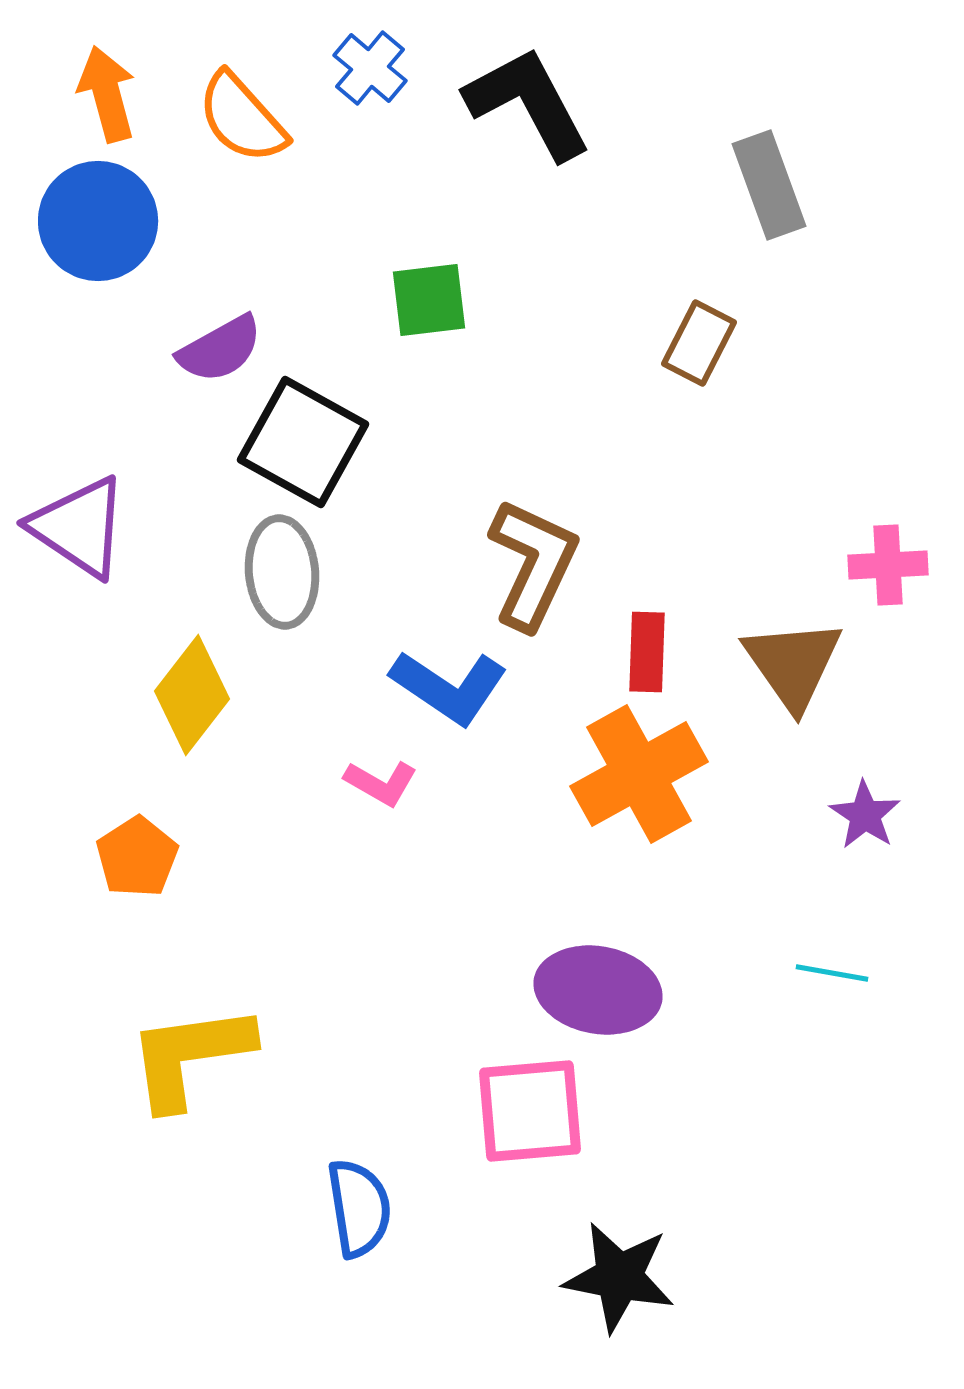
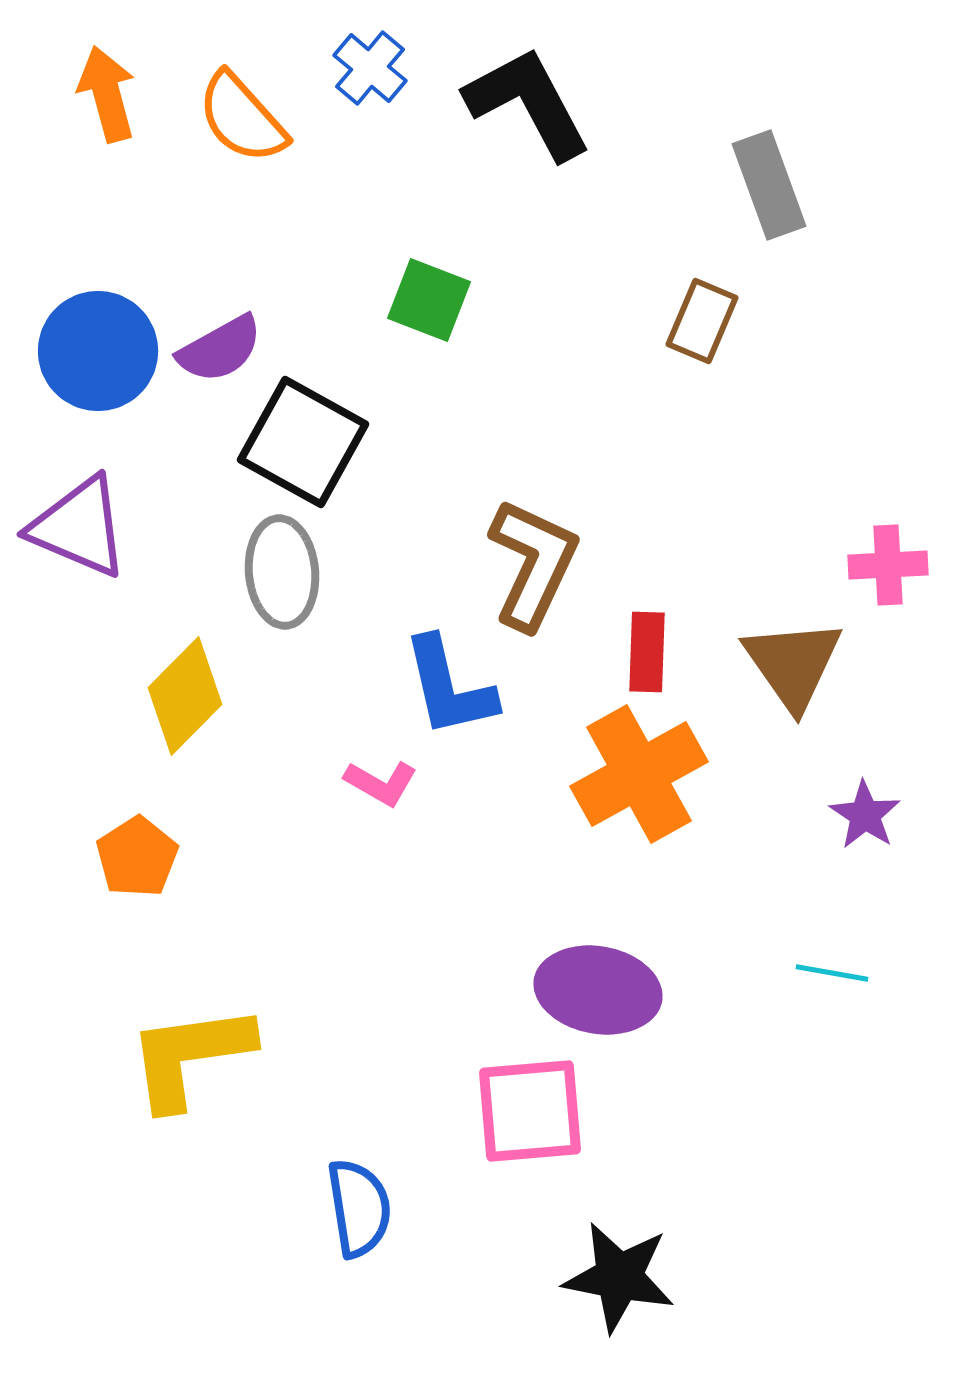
blue circle: moved 130 px down
green square: rotated 28 degrees clockwise
brown rectangle: moved 3 px right, 22 px up; rotated 4 degrees counterclockwise
purple triangle: rotated 11 degrees counterclockwise
blue L-shape: rotated 43 degrees clockwise
yellow diamond: moved 7 px left, 1 px down; rotated 7 degrees clockwise
